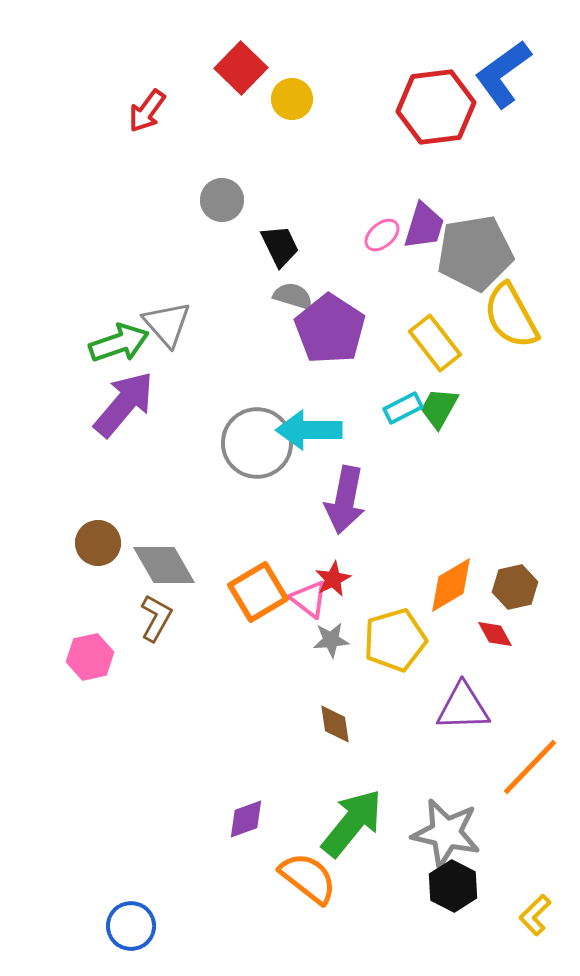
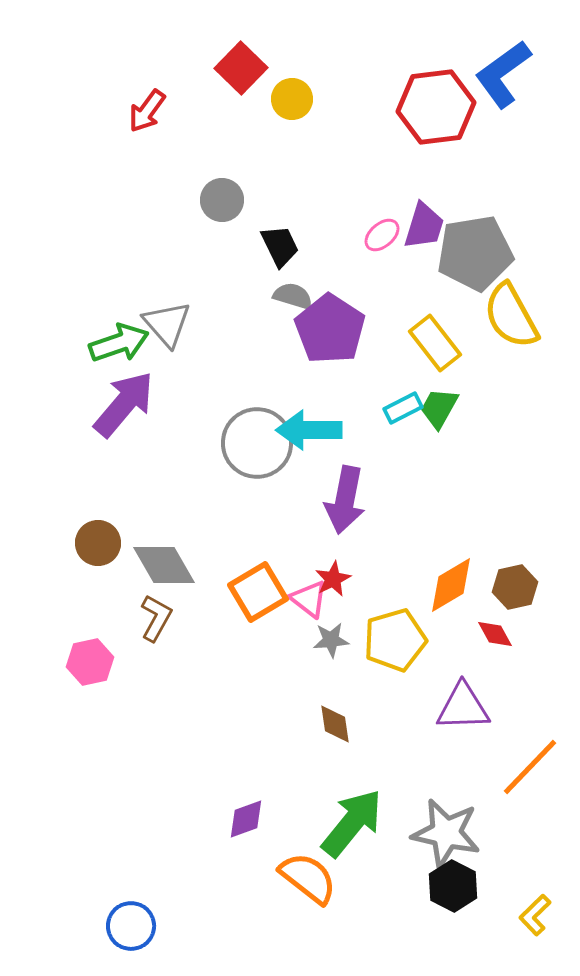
pink hexagon at (90, 657): moved 5 px down
